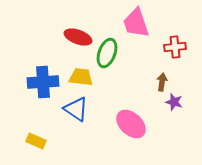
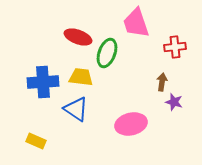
pink ellipse: rotated 56 degrees counterclockwise
